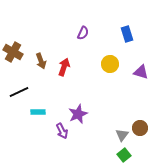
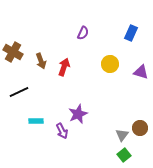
blue rectangle: moved 4 px right, 1 px up; rotated 42 degrees clockwise
cyan rectangle: moved 2 px left, 9 px down
